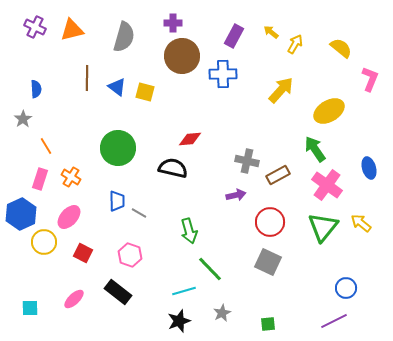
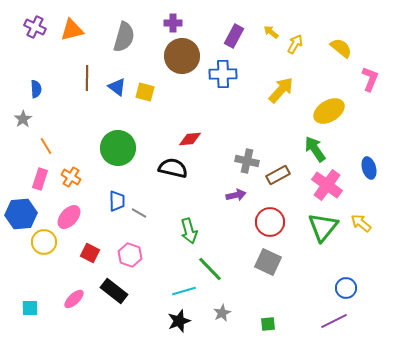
blue hexagon at (21, 214): rotated 20 degrees clockwise
red square at (83, 253): moved 7 px right
black rectangle at (118, 292): moved 4 px left, 1 px up
